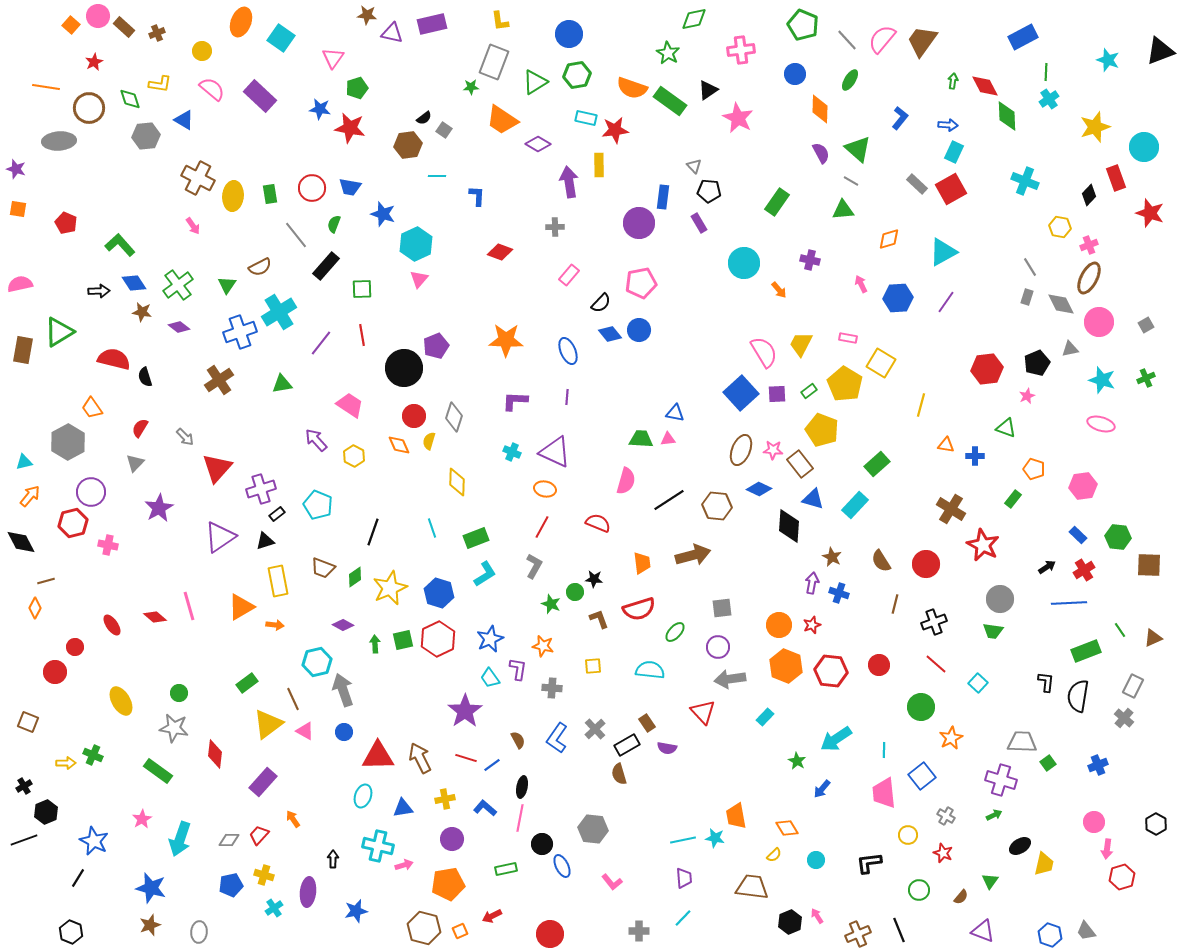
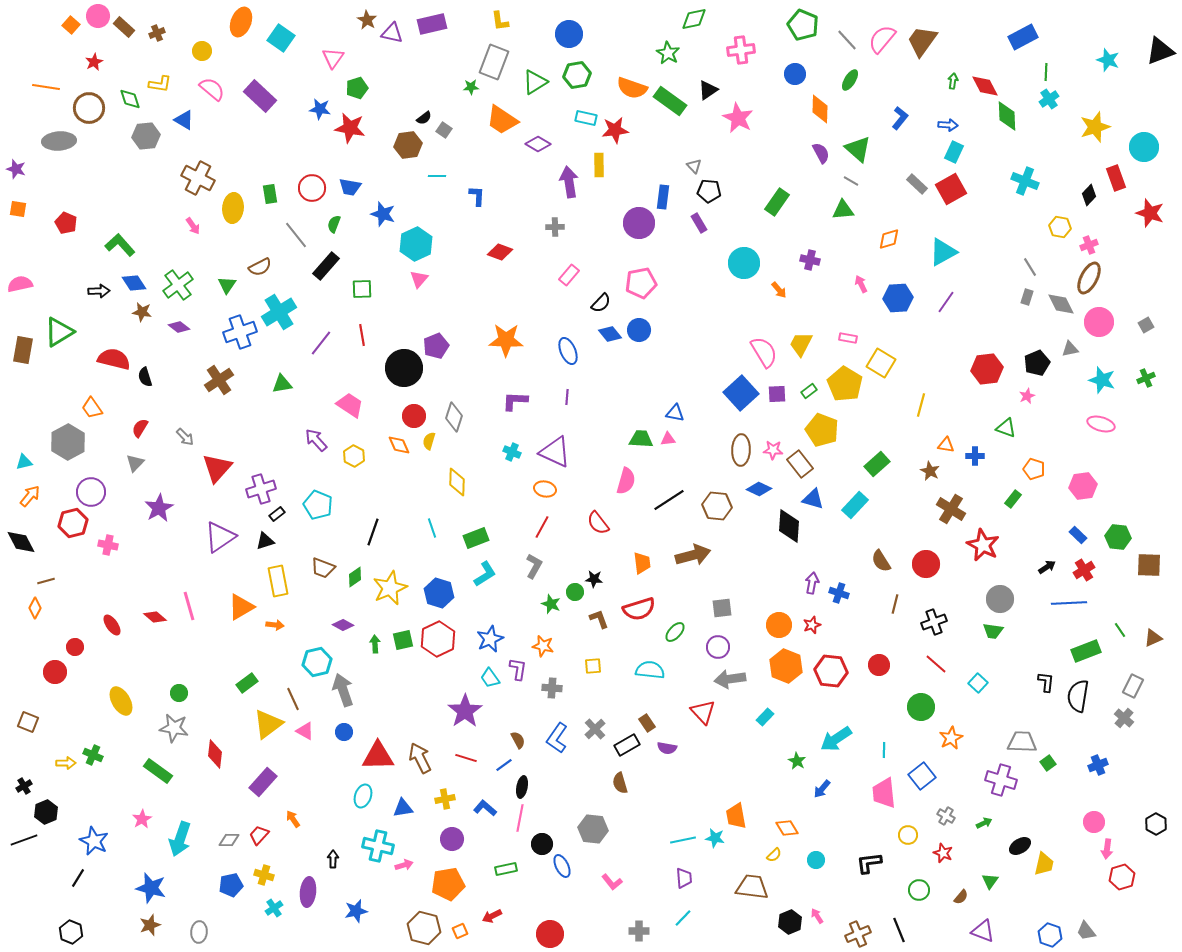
brown star at (367, 15): moved 5 px down; rotated 24 degrees clockwise
yellow ellipse at (233, 196): moved 12 px down
brown ellipse at (741, 450): rotated 20 degrees counterclockwise
red semicircle at (598, 523): rotated 150 degrees counterclockwise
brown star at (832, 557): moved 98 px right, 86 px up
blue line at (492, 765): moved 12 px right
brown semicircle at (619, 774): moved 1 px right, 9 px down
green arrow at (994, 815): moved 10 px left, 8 px down
